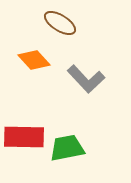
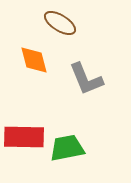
orange diamond: rotated 28 degrees clockwise
gray L-shape: rotated 21 degrees clockwise
